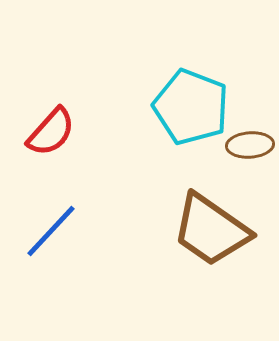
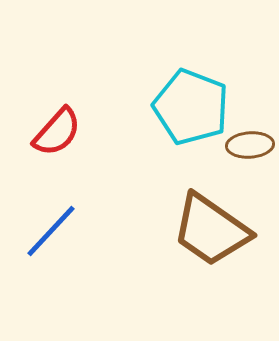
red semicircle: moved 6 px right
